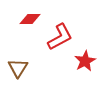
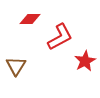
brown triangle: moved 2 px left, 2 px up
